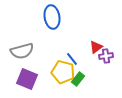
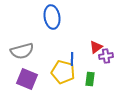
blue line: rotated 40 degrees clockwise
green rectangle: moved 12 px right; rotated 32 degrees counterclockwise
